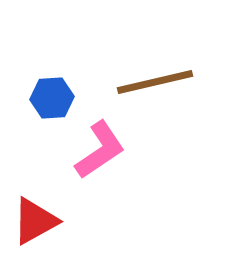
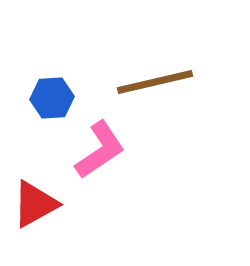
red triangle: moved 17 px up
